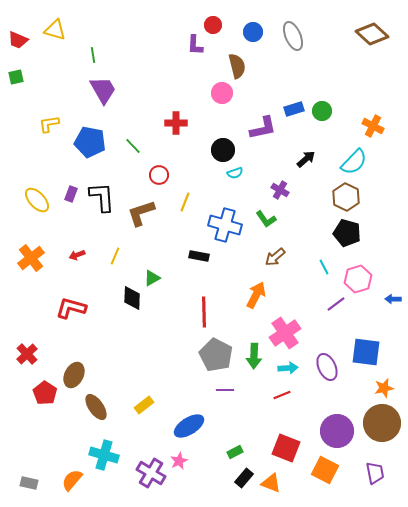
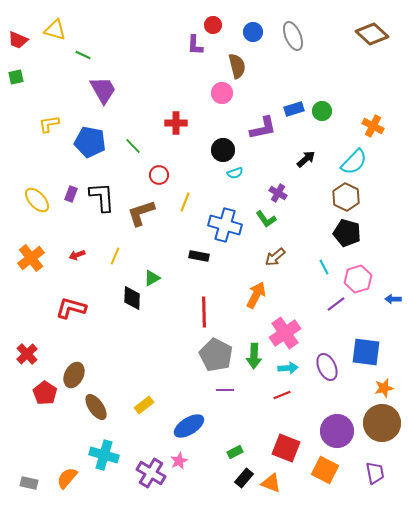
green line at (93, 55): moved 10 px left; rotated 56 degrees counterclockwise
purple cross at (280, 190): moved 2 px left, 3 px down
orange semicircle at (72, 480): moved 5 px left, 2 px up
